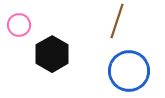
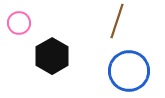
pink circle: moved 2 px up
black hexagon: moved 2 px down
